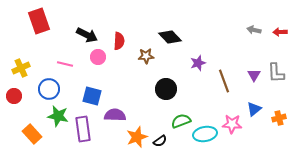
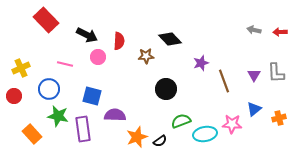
red rectangle: moved 7 px right, 1 px up; rotated 25 degrees counterclockwise
black diamond: moved 2 px down
purple star: moved 3 px right
